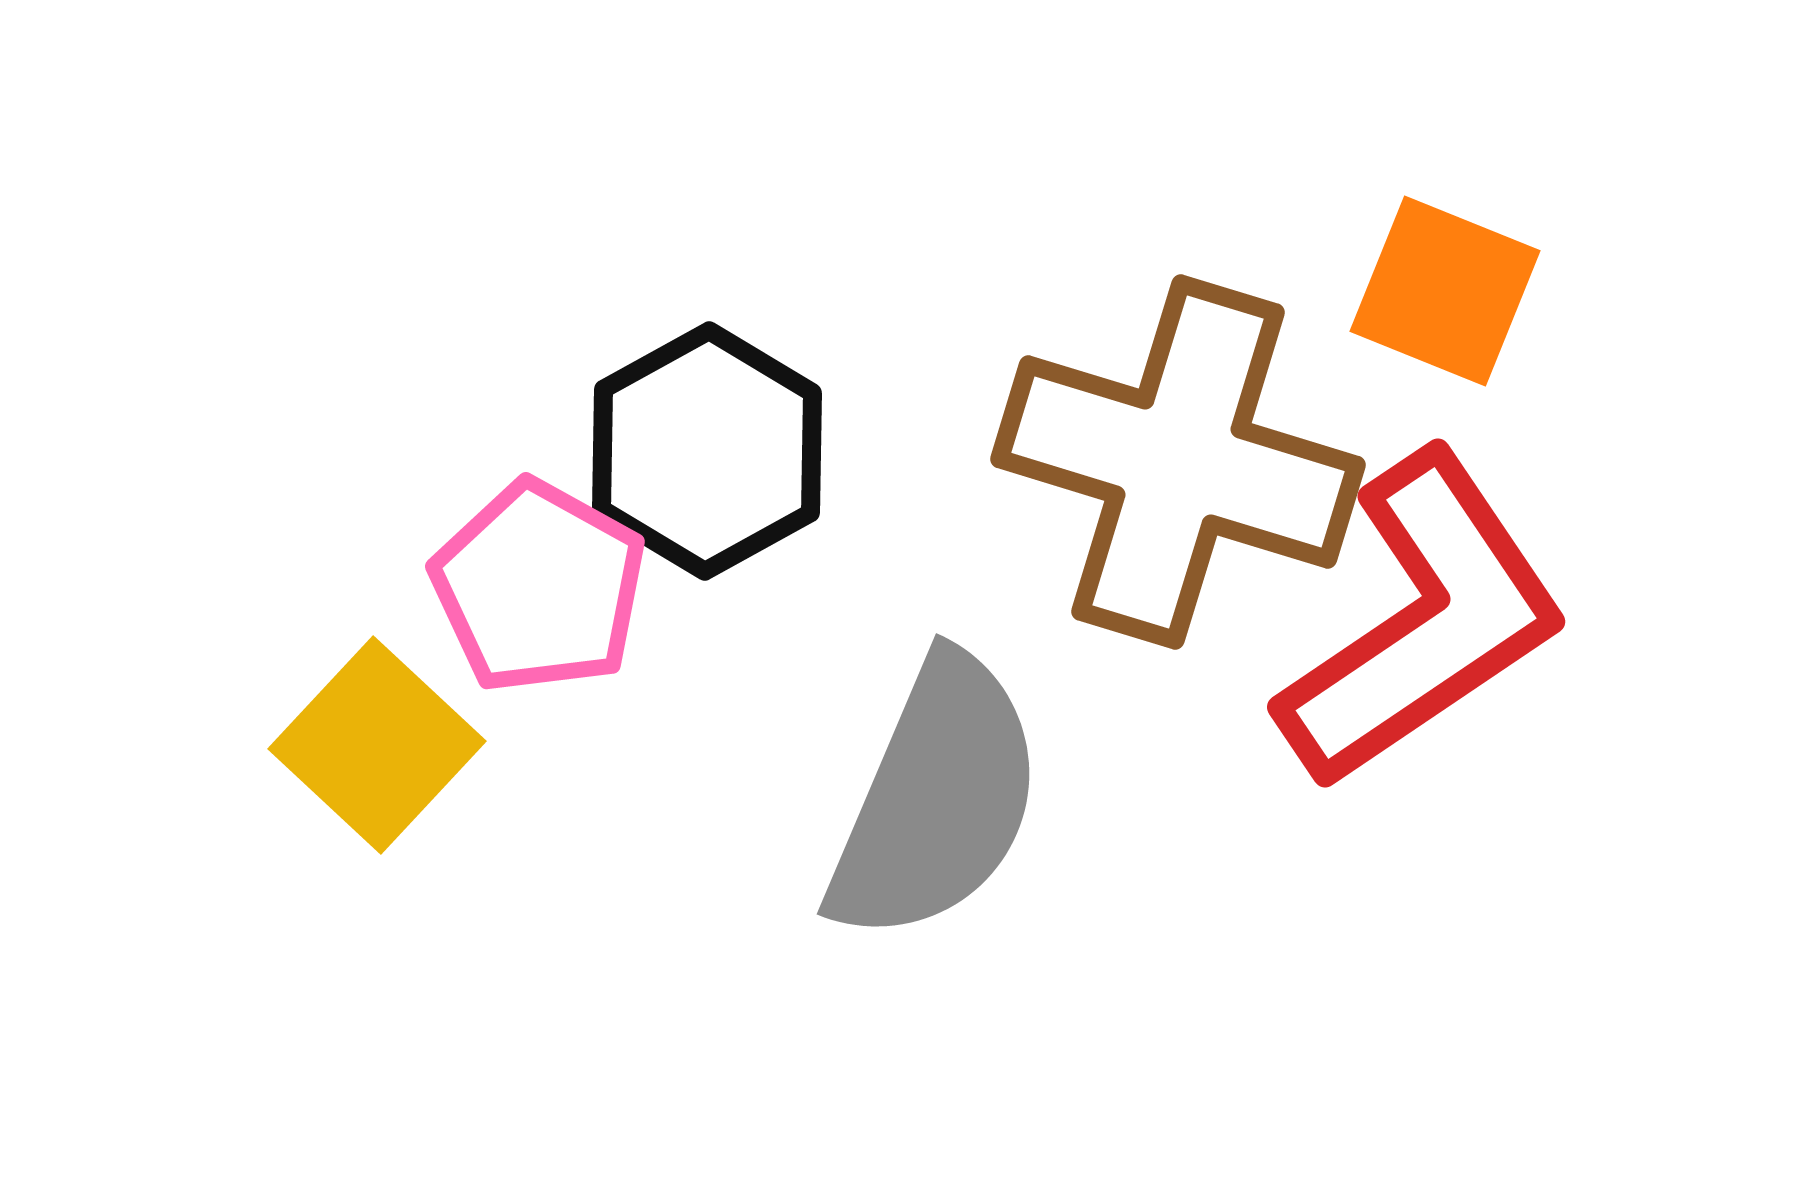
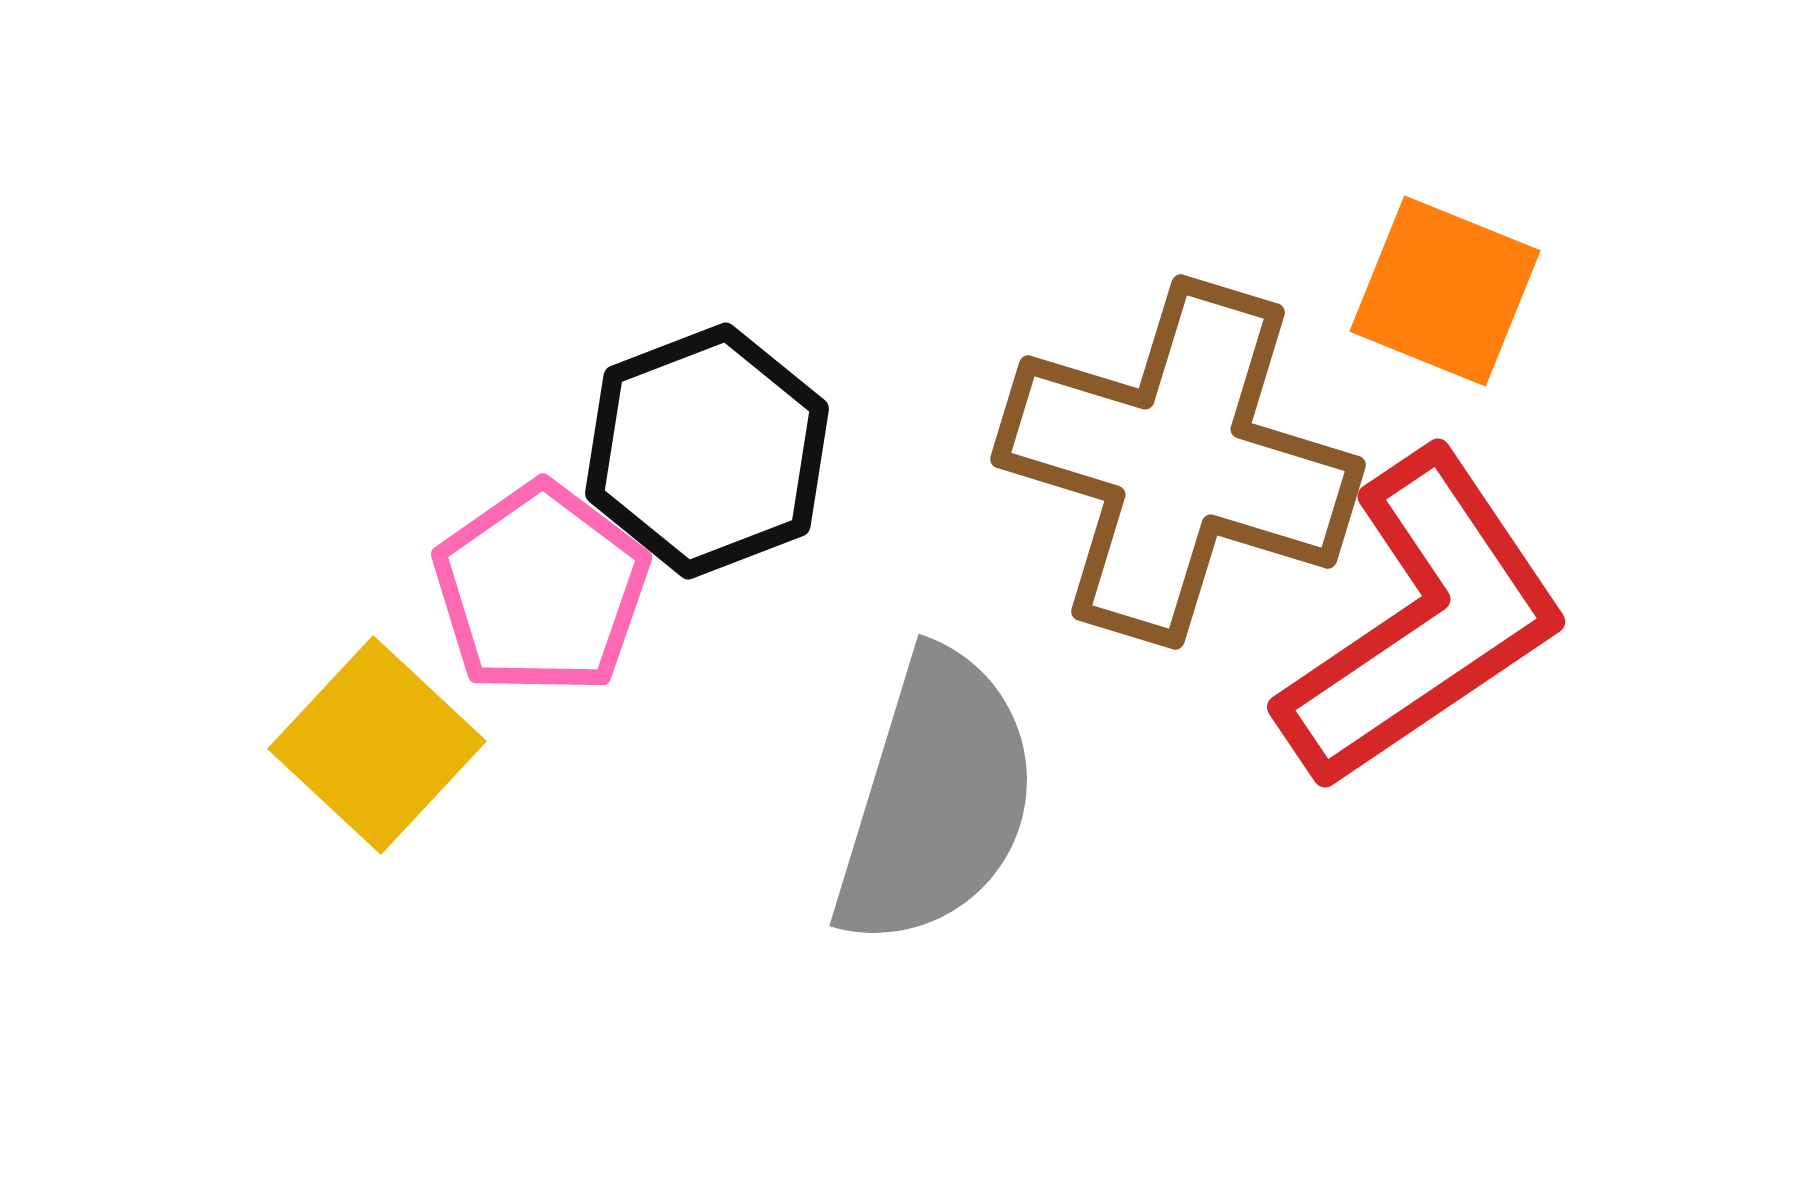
black hexagon: rotated 8 degrees clockwise
pink pentagon: moved 2 px right, 2 px down; rotated 8 degrees clockwise
gray semicircle: rotated 6 degrees counterclockwise
